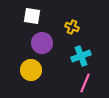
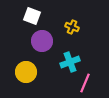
white square: rotated 12 degrees clockwise
purple circle: moved 2 px up
cyan cross: moved 11 px left, 6 px down
yellow circle: moved 5 px left, 2 px down
